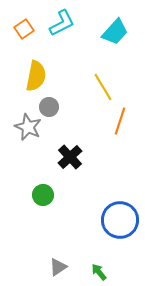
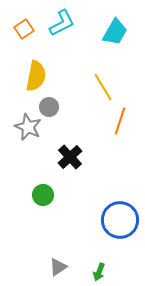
cyan trapezoid: rotated 12 degrees counterclockwise
green arrow: rotated 120 degrees counterclockwise
